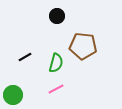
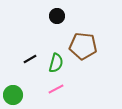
black line: moved 5 px right, 2 px down
